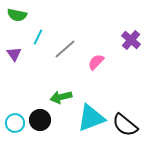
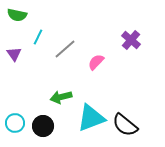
black circle: moved 3 px right, 6 px down
